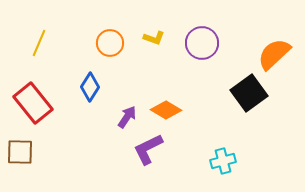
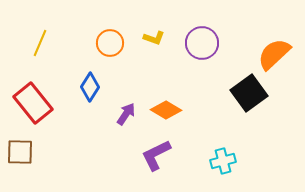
yellow line: moved 1 px right
purple arrow: moved 1 px left, 3 px up
purple L-shape: moved 8 px right, 6 px down
